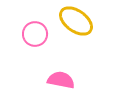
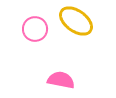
pink circle: moved 5 px up
